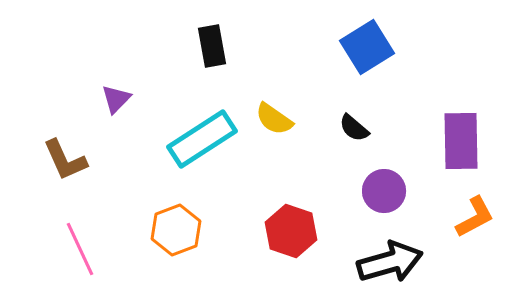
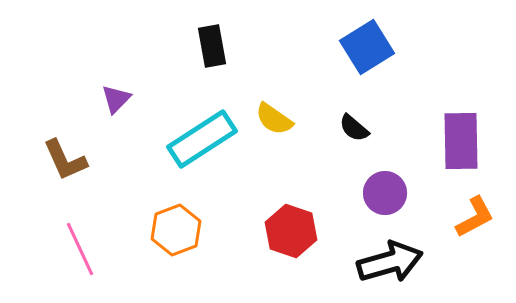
purple circle: moved 1 px right, 2 px down
